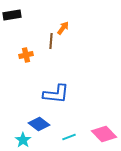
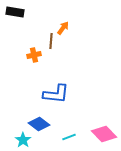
black rectangle: moved 3 px right, 3 px up; rotated 18 degrees clockwise
orange cross: moved 8 px right
